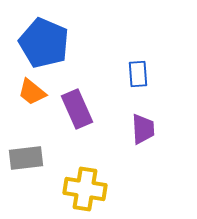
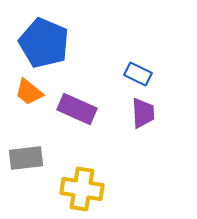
blue rectangle: rotated 60 degrees counterclockwise
orange trapezoid: moved 3 px left
purple rectangle: rotated 42 degrees counterclockwise
purple trapezoid: moved 16 px up
yellow cross: moved 3 px left
